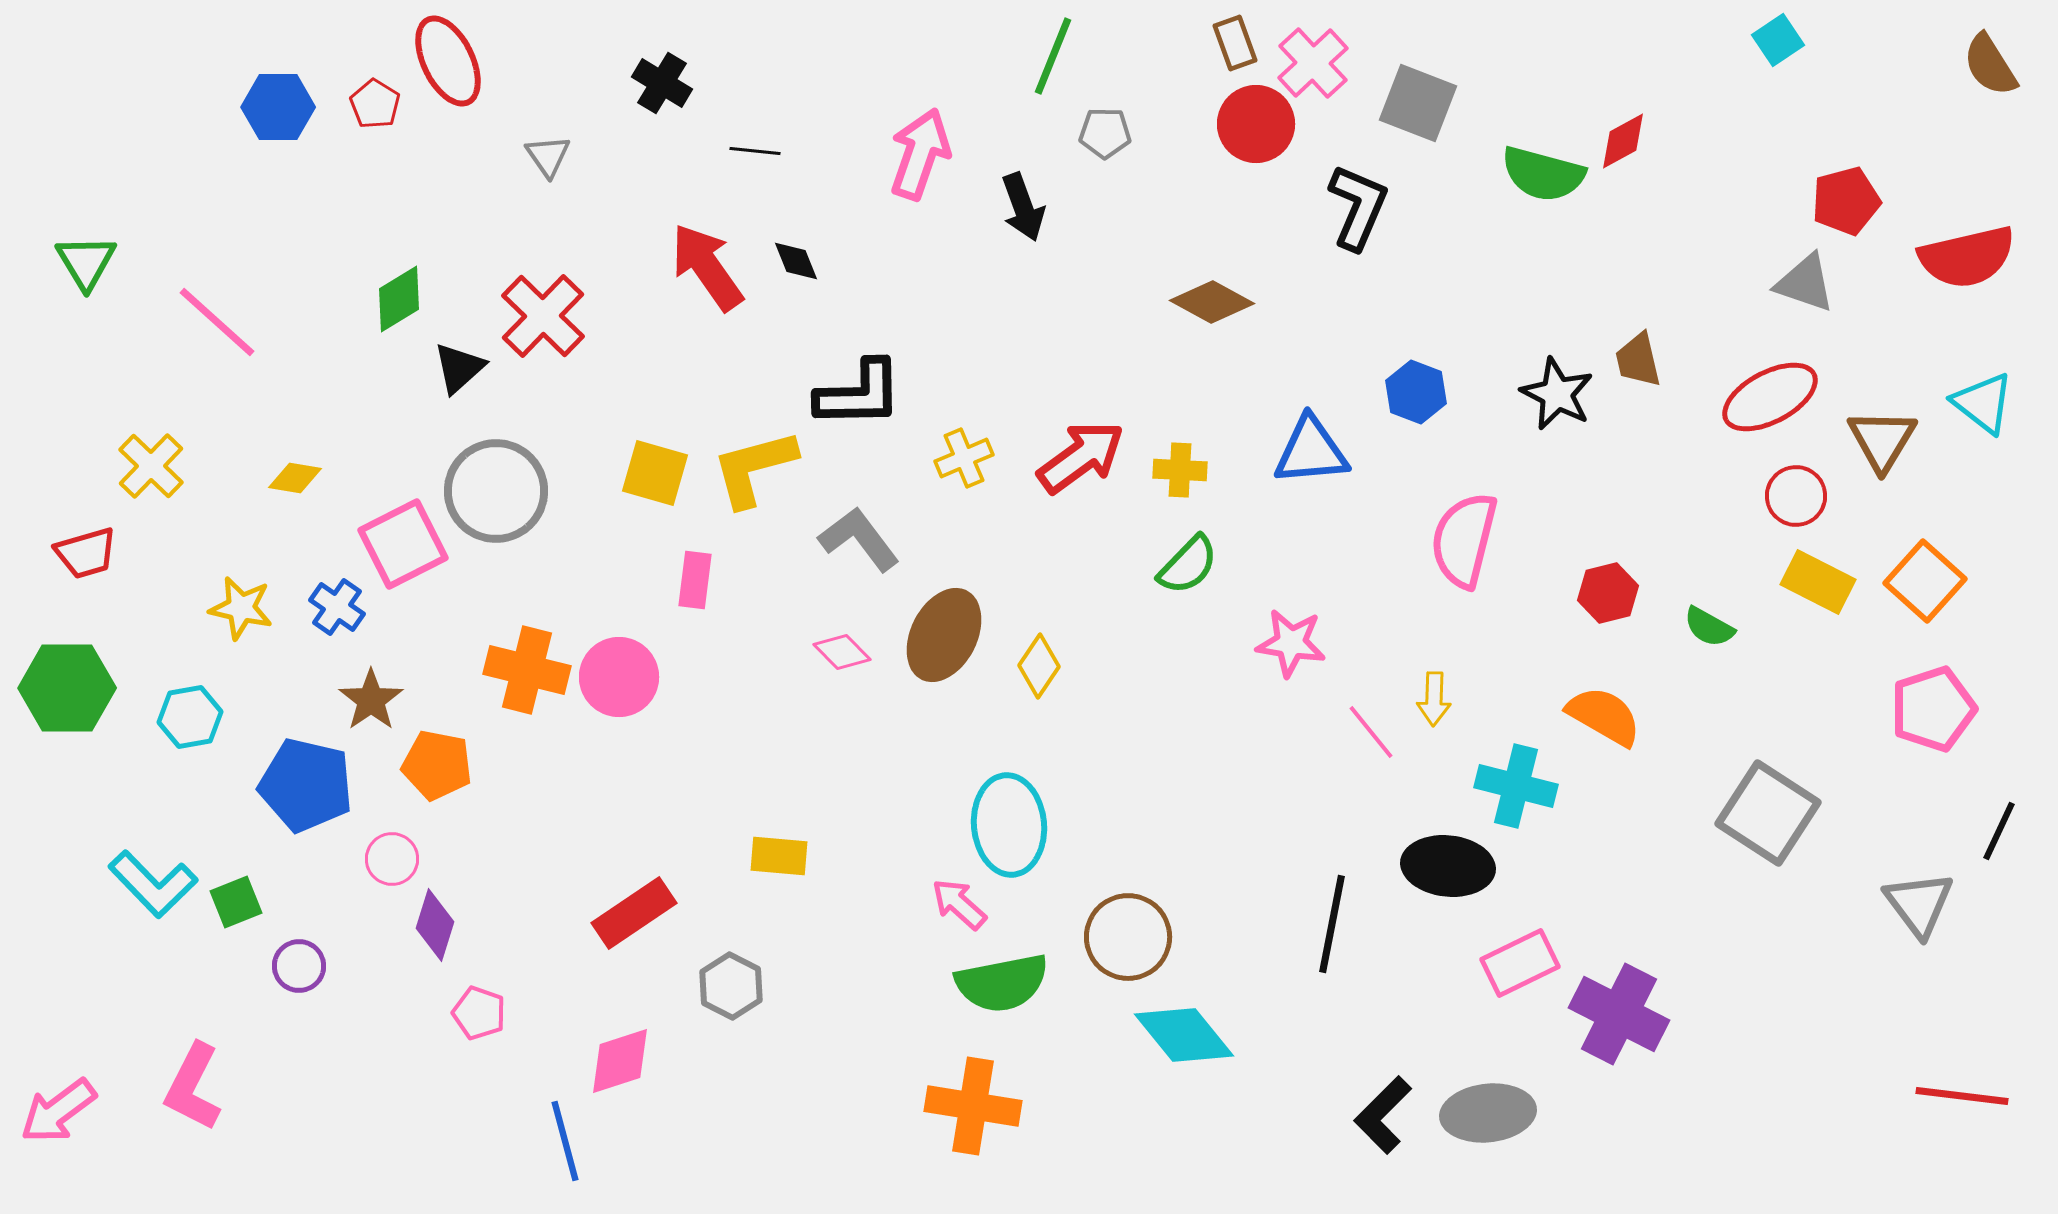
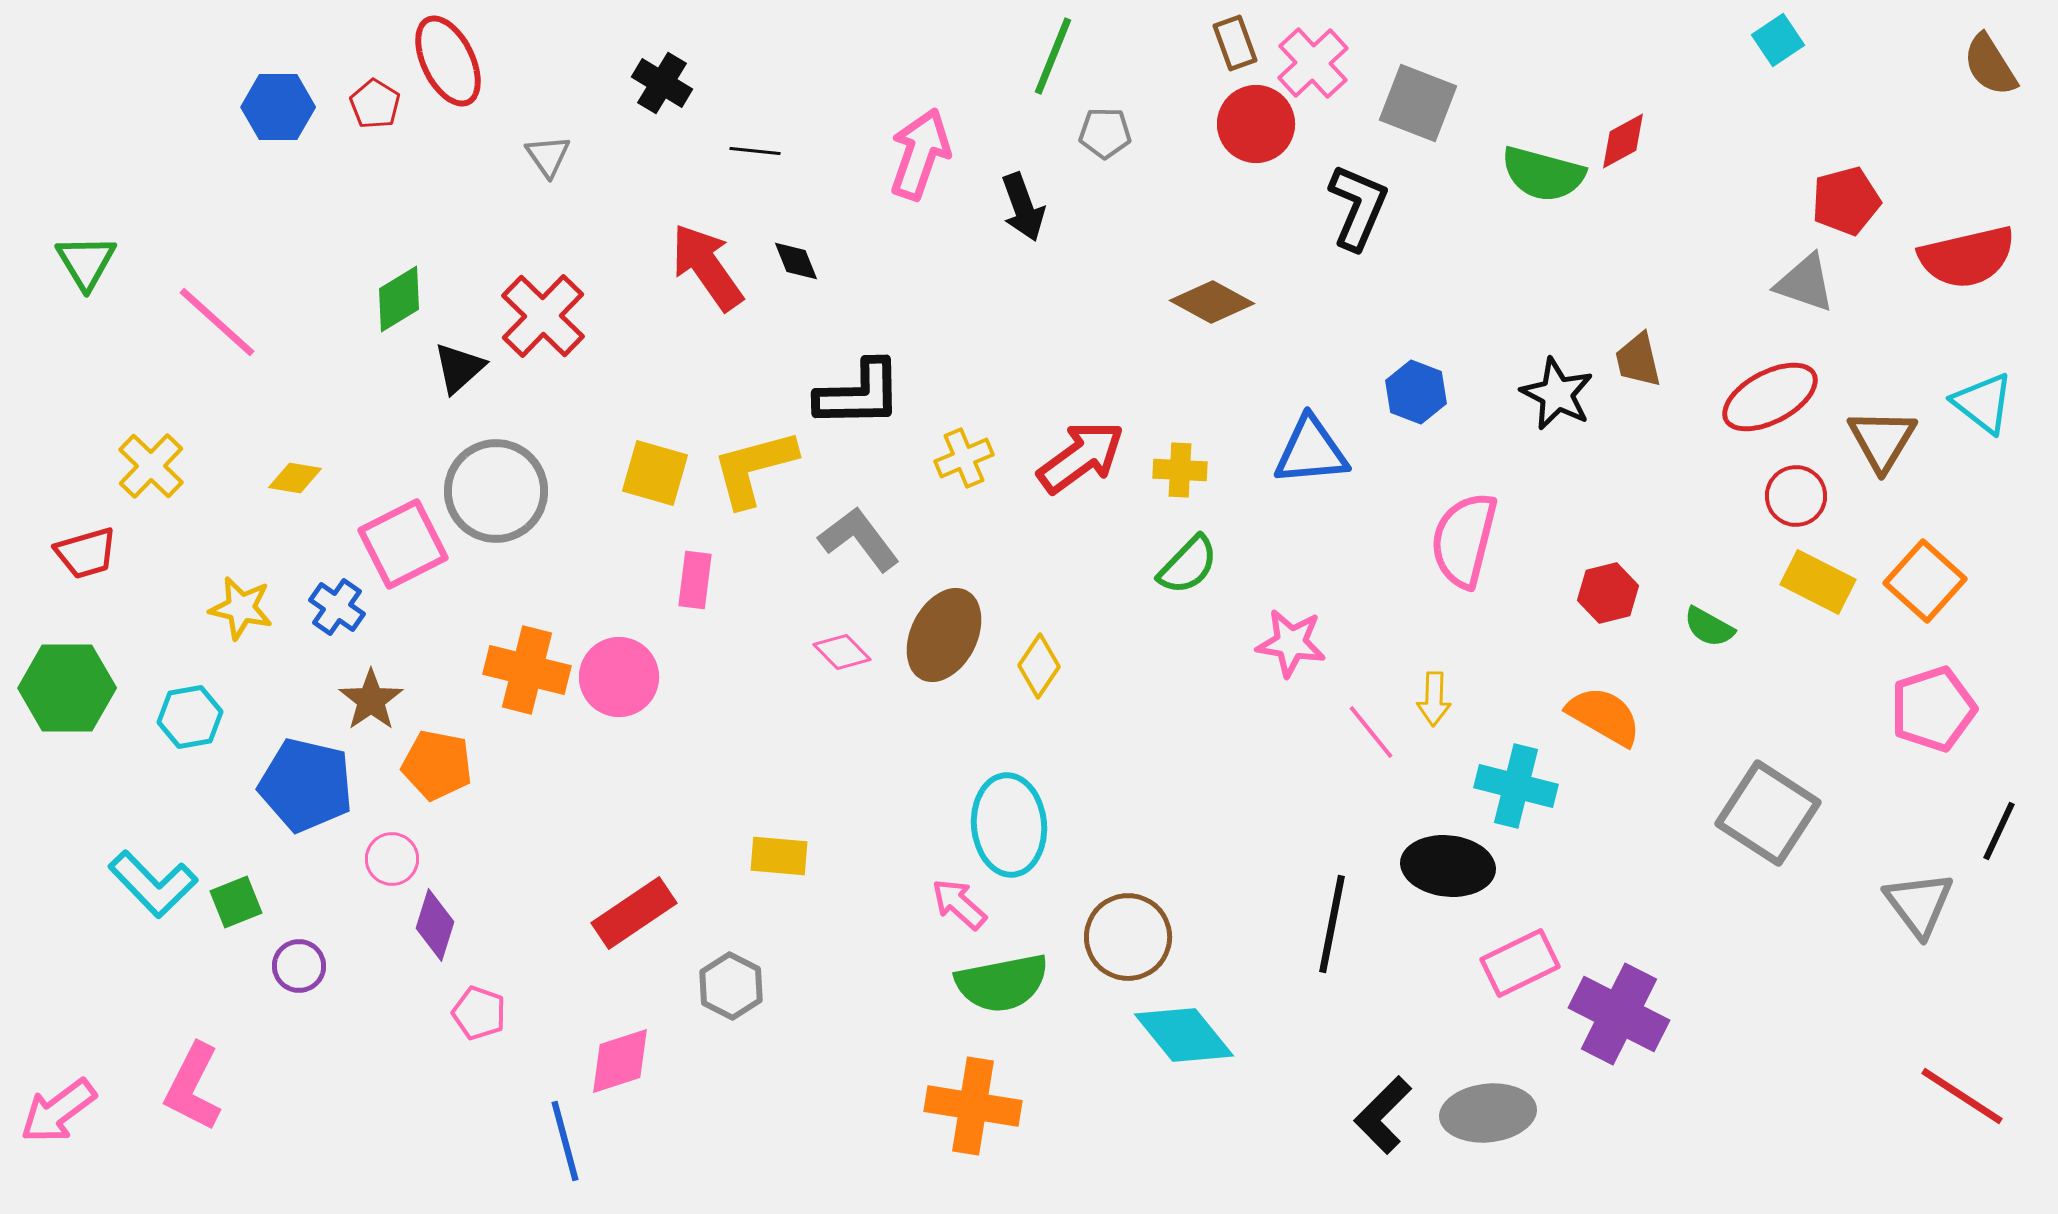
red line at (1962, 1096): rotated 26 degrees clockwise
